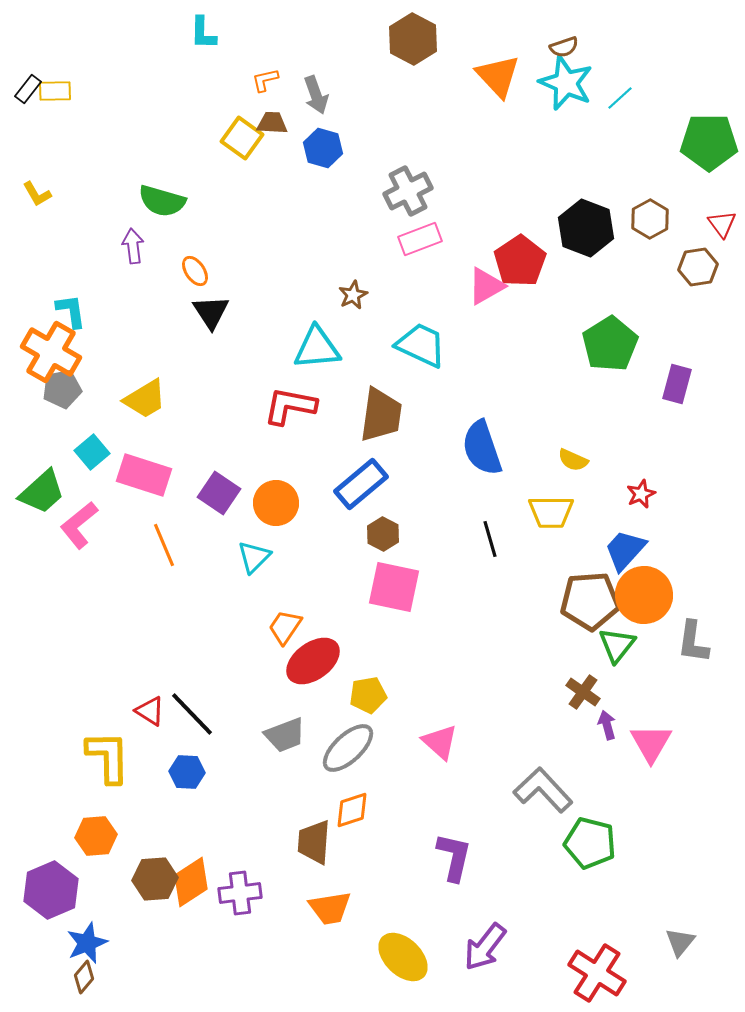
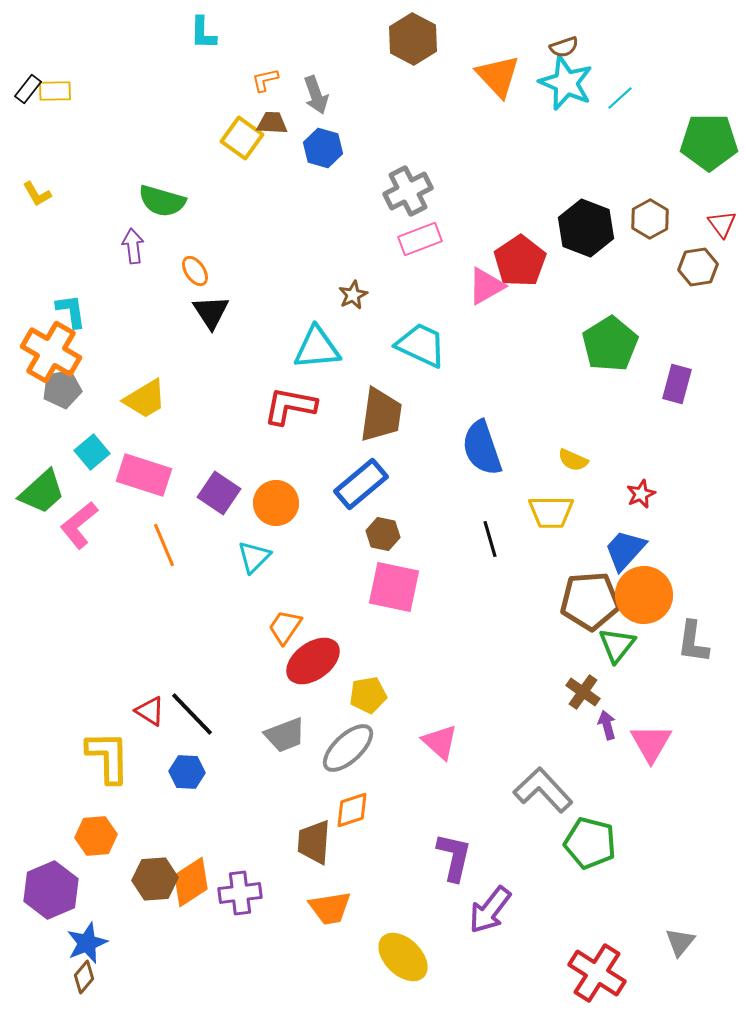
brown hexagon at (383, 534): rotated 16 degrees counterclockwise
purple arrow at (485, 947): moved 5 px right, 37 px up
